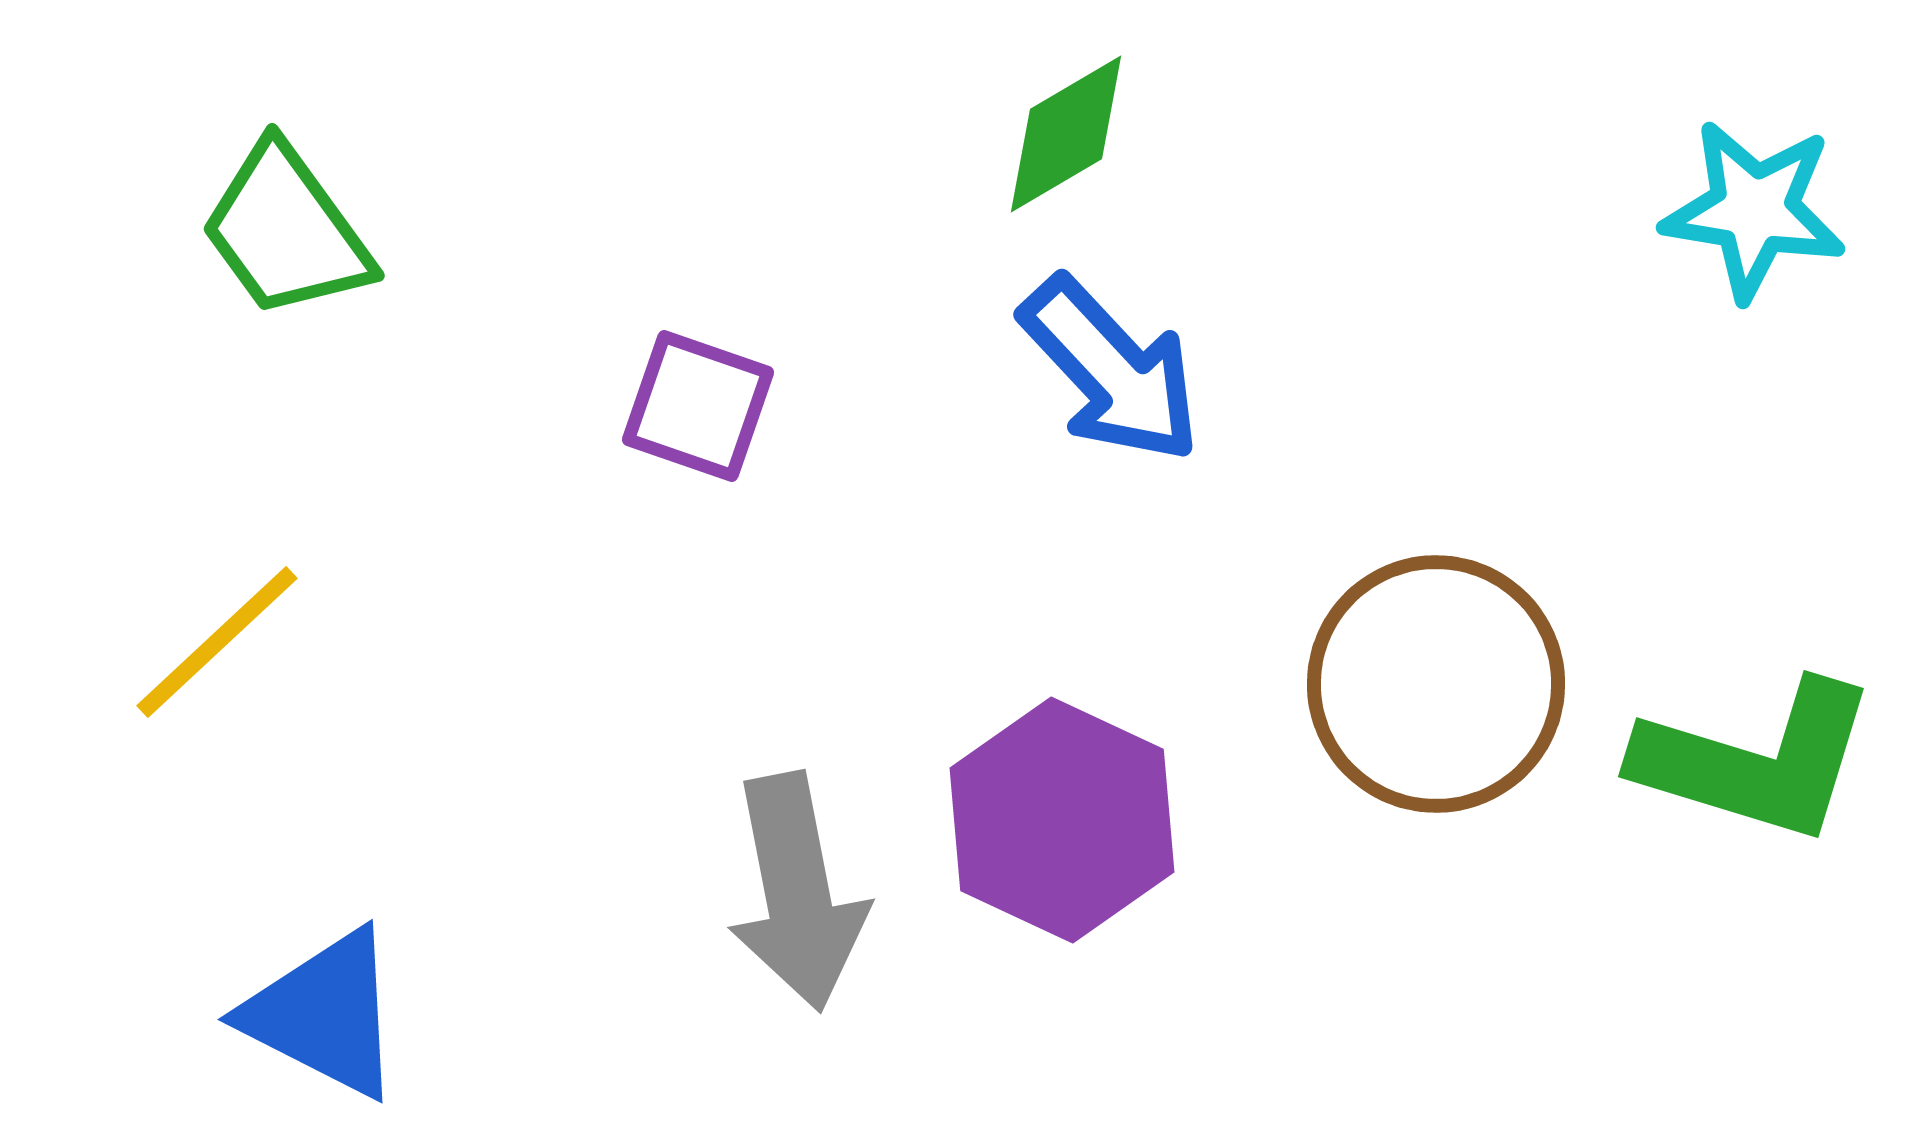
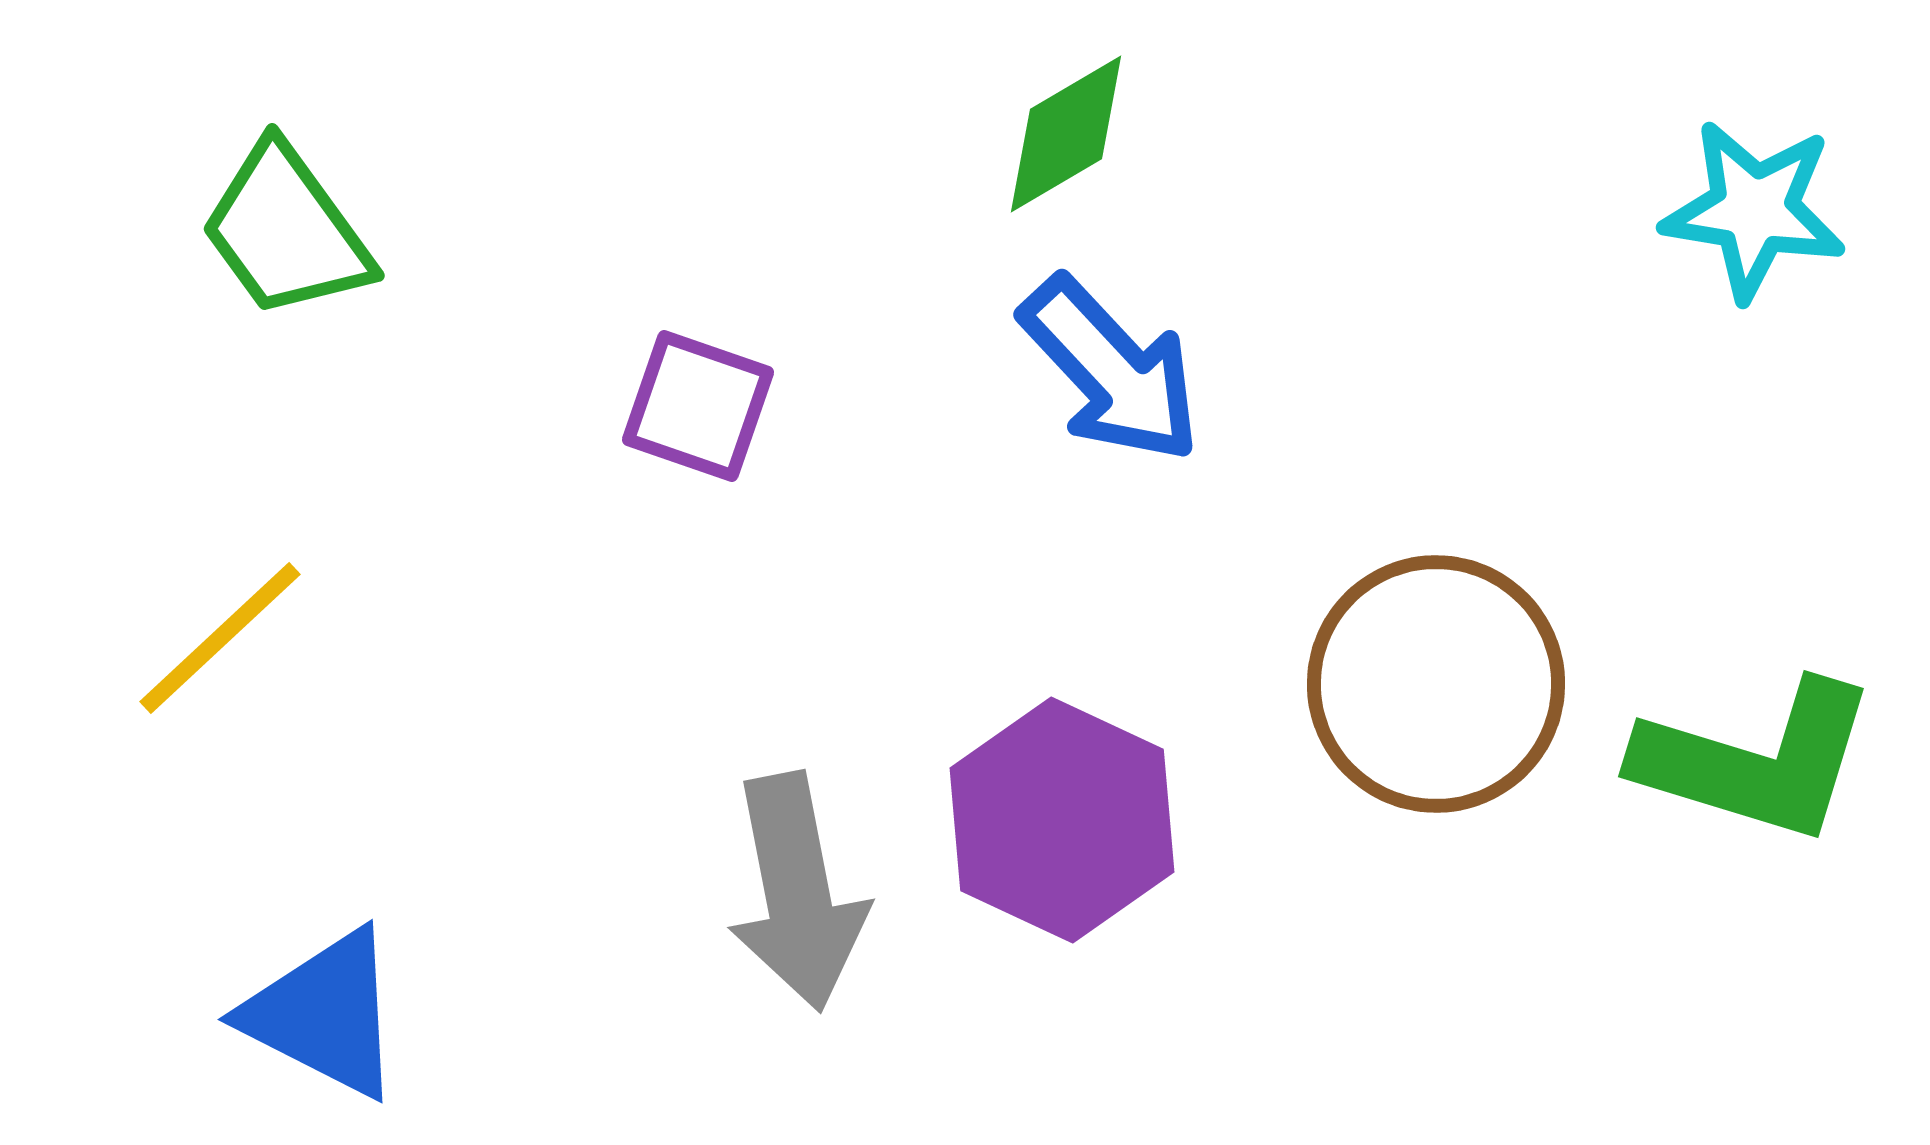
yellow line: moved 3 px right, 4 px up
